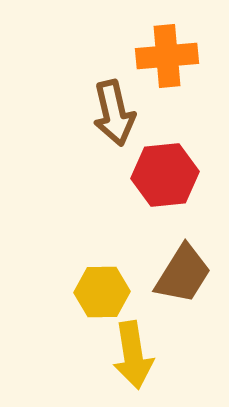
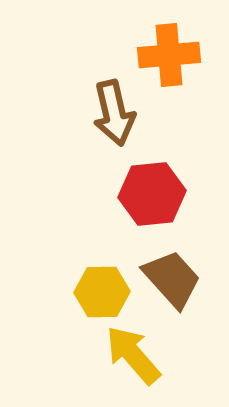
orange cross: moved 2 px right, 1 px up
red hexagon: moved 13 px left, 19 px down
brown trapezoid: moved 11 px left, 5 px down; rotated 74 degrees counterclockwise
yellow arrow: rotated 148 degrees clockwise
